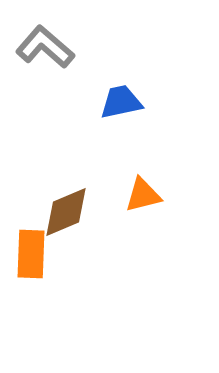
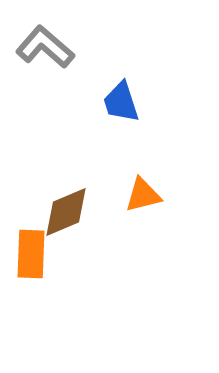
blue trapezoid: rotated 96 degrees counterclockwise
